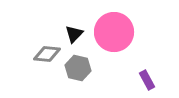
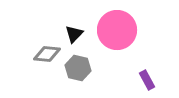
pink circle: moved 3 px right, 2 px up
